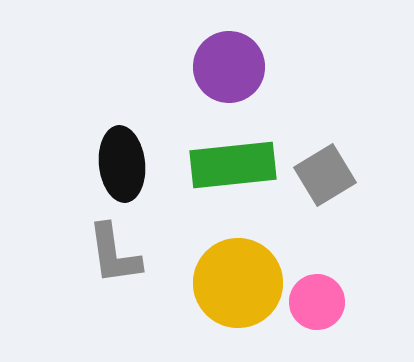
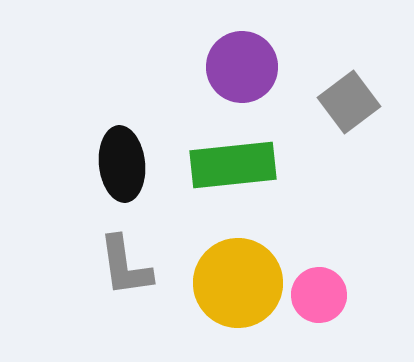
purple circle: moved 13 px right
gray square: moved 24 px right, 73 px up; rotated 6 degrees counterclockwise
gray L-shape: moved 11 px right, 12 px down
pink circle: moved 2 px right, 7 px up
